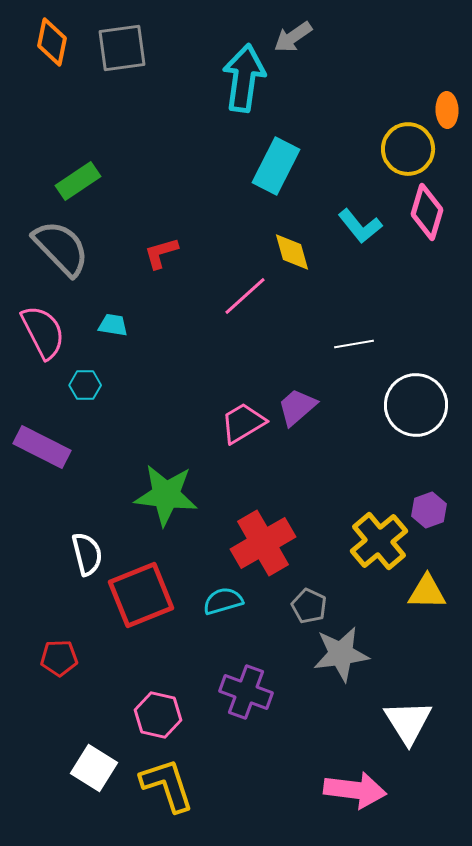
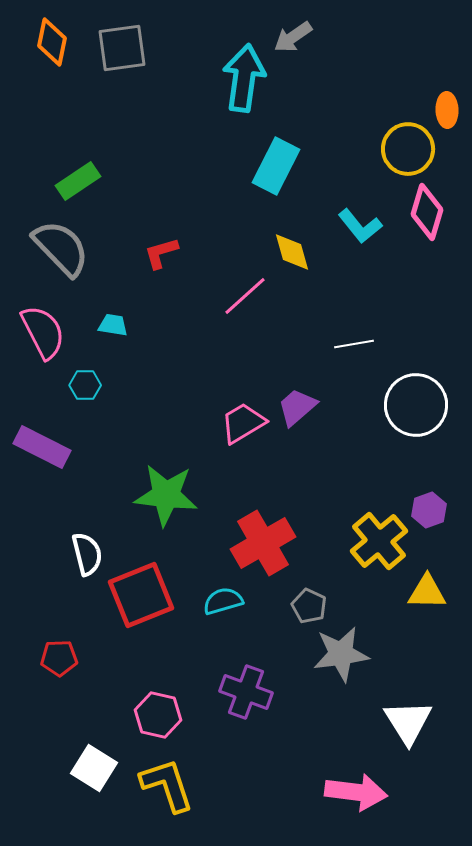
pink arrow: moved 1 px right, 2 px down
